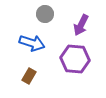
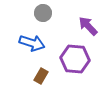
gray circle: moved 2 px left, 1 px up
purple arrow: moved 7 px right, 1 px down; rotated 110 degrees clockwise
brown rectangle: moved 12 px right
